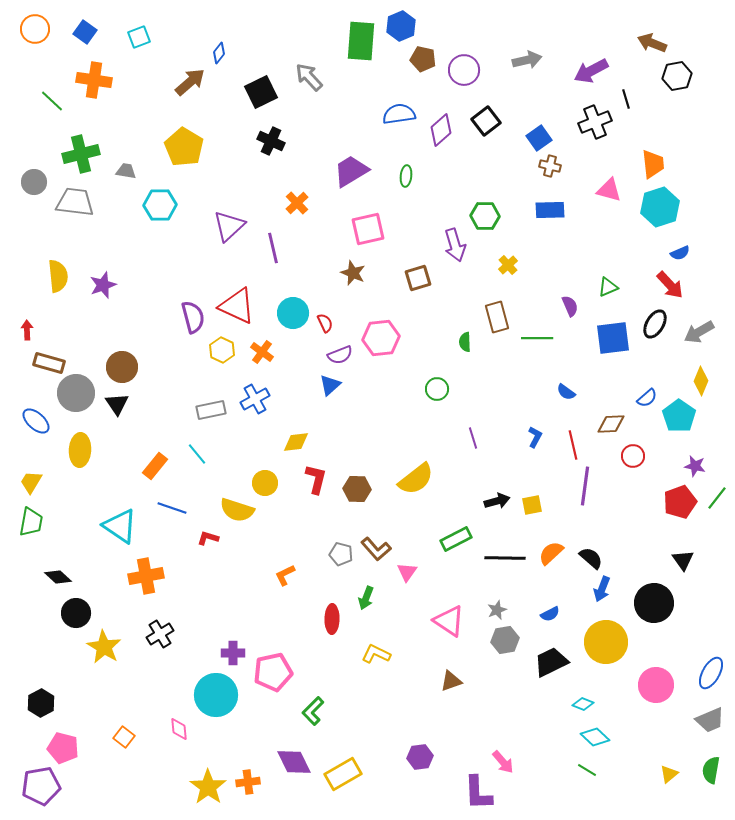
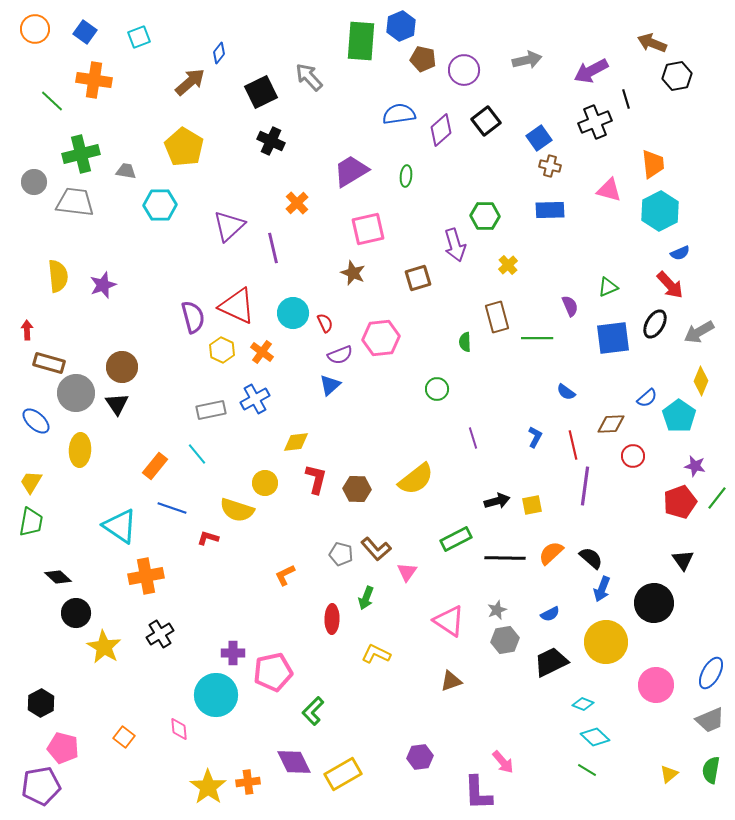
cyan hexagon at (660, 207): moved 4 px down; rotated 9 degrees counterclockwise
